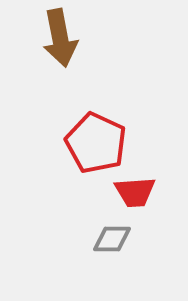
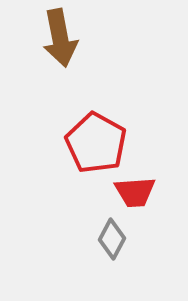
red pentagon: rotated 4 degrees clockwise
gray diamond: rotated 63 degrees counterclockwise
